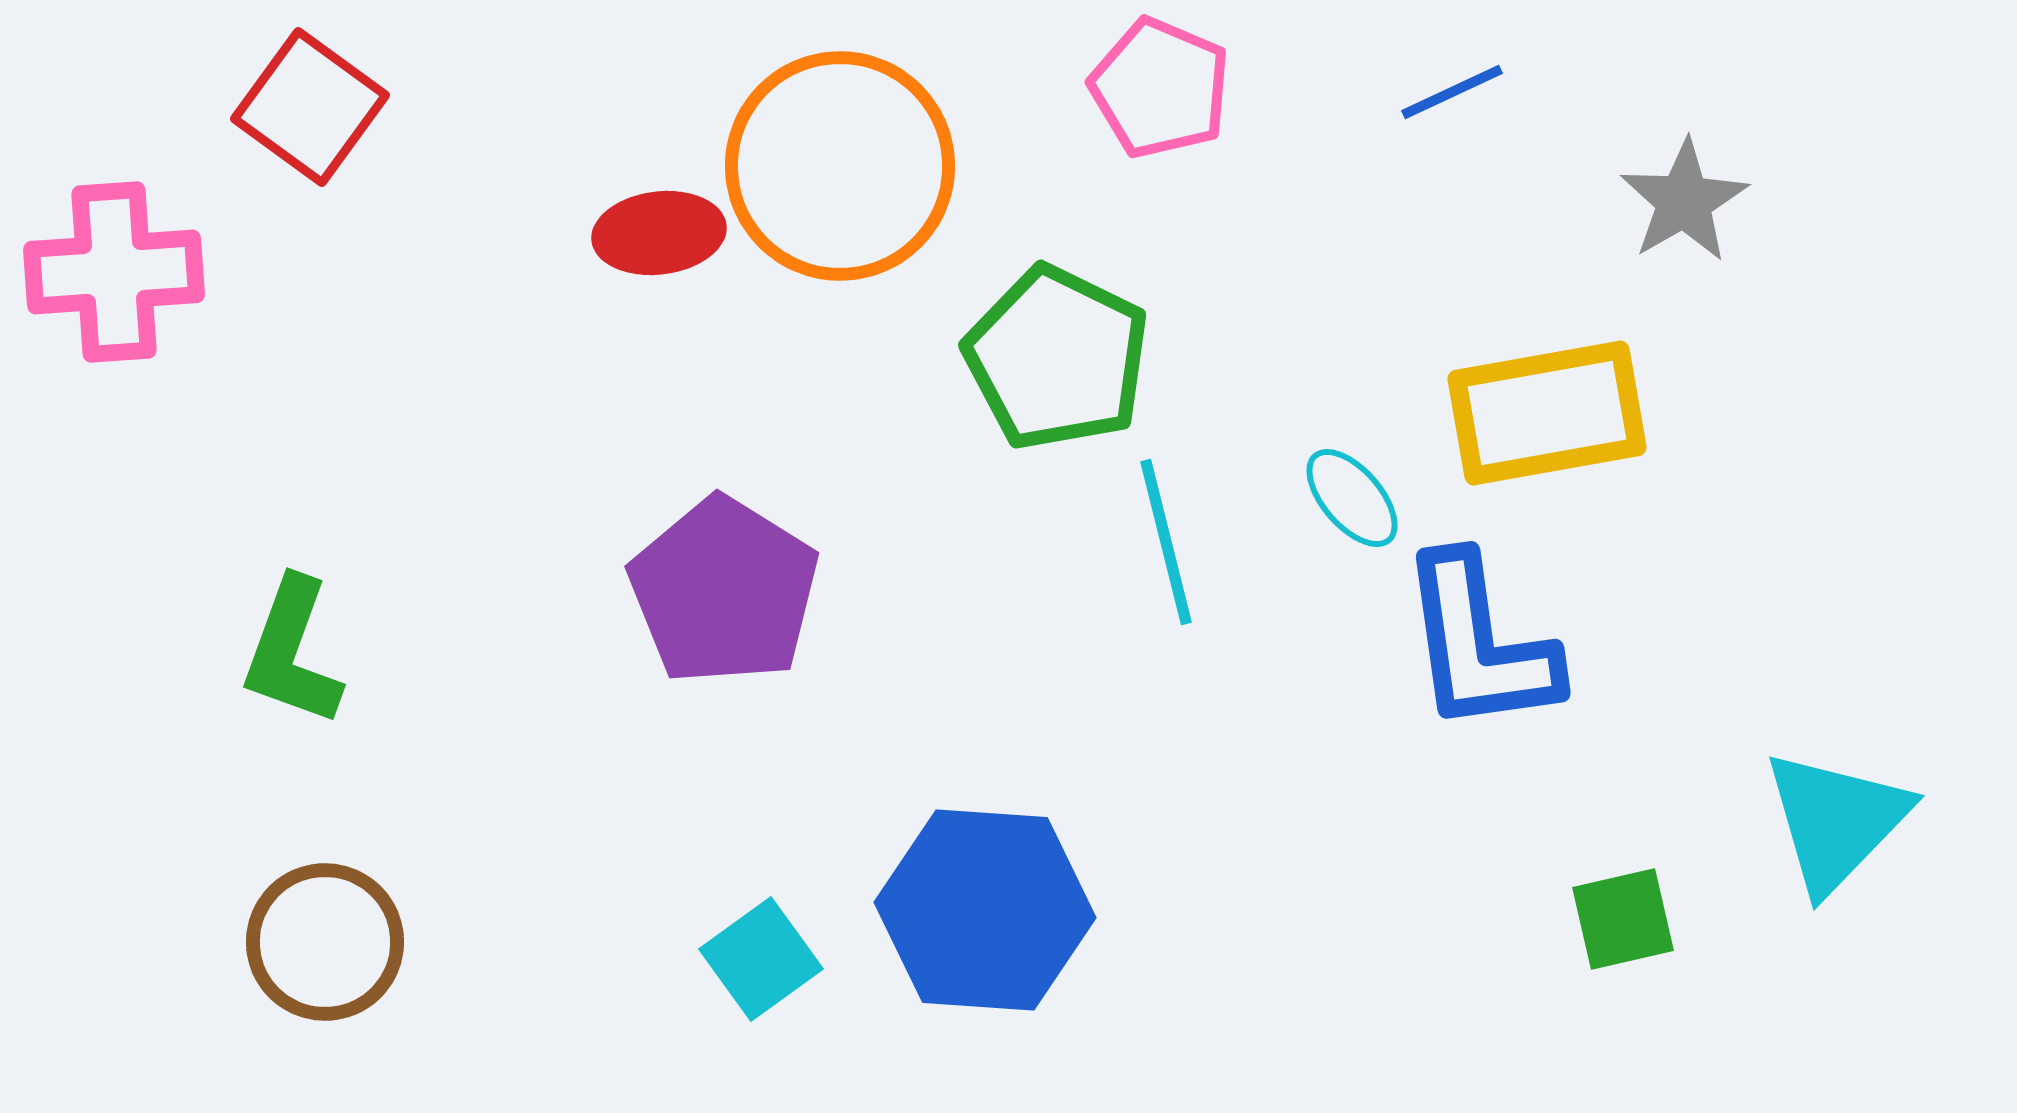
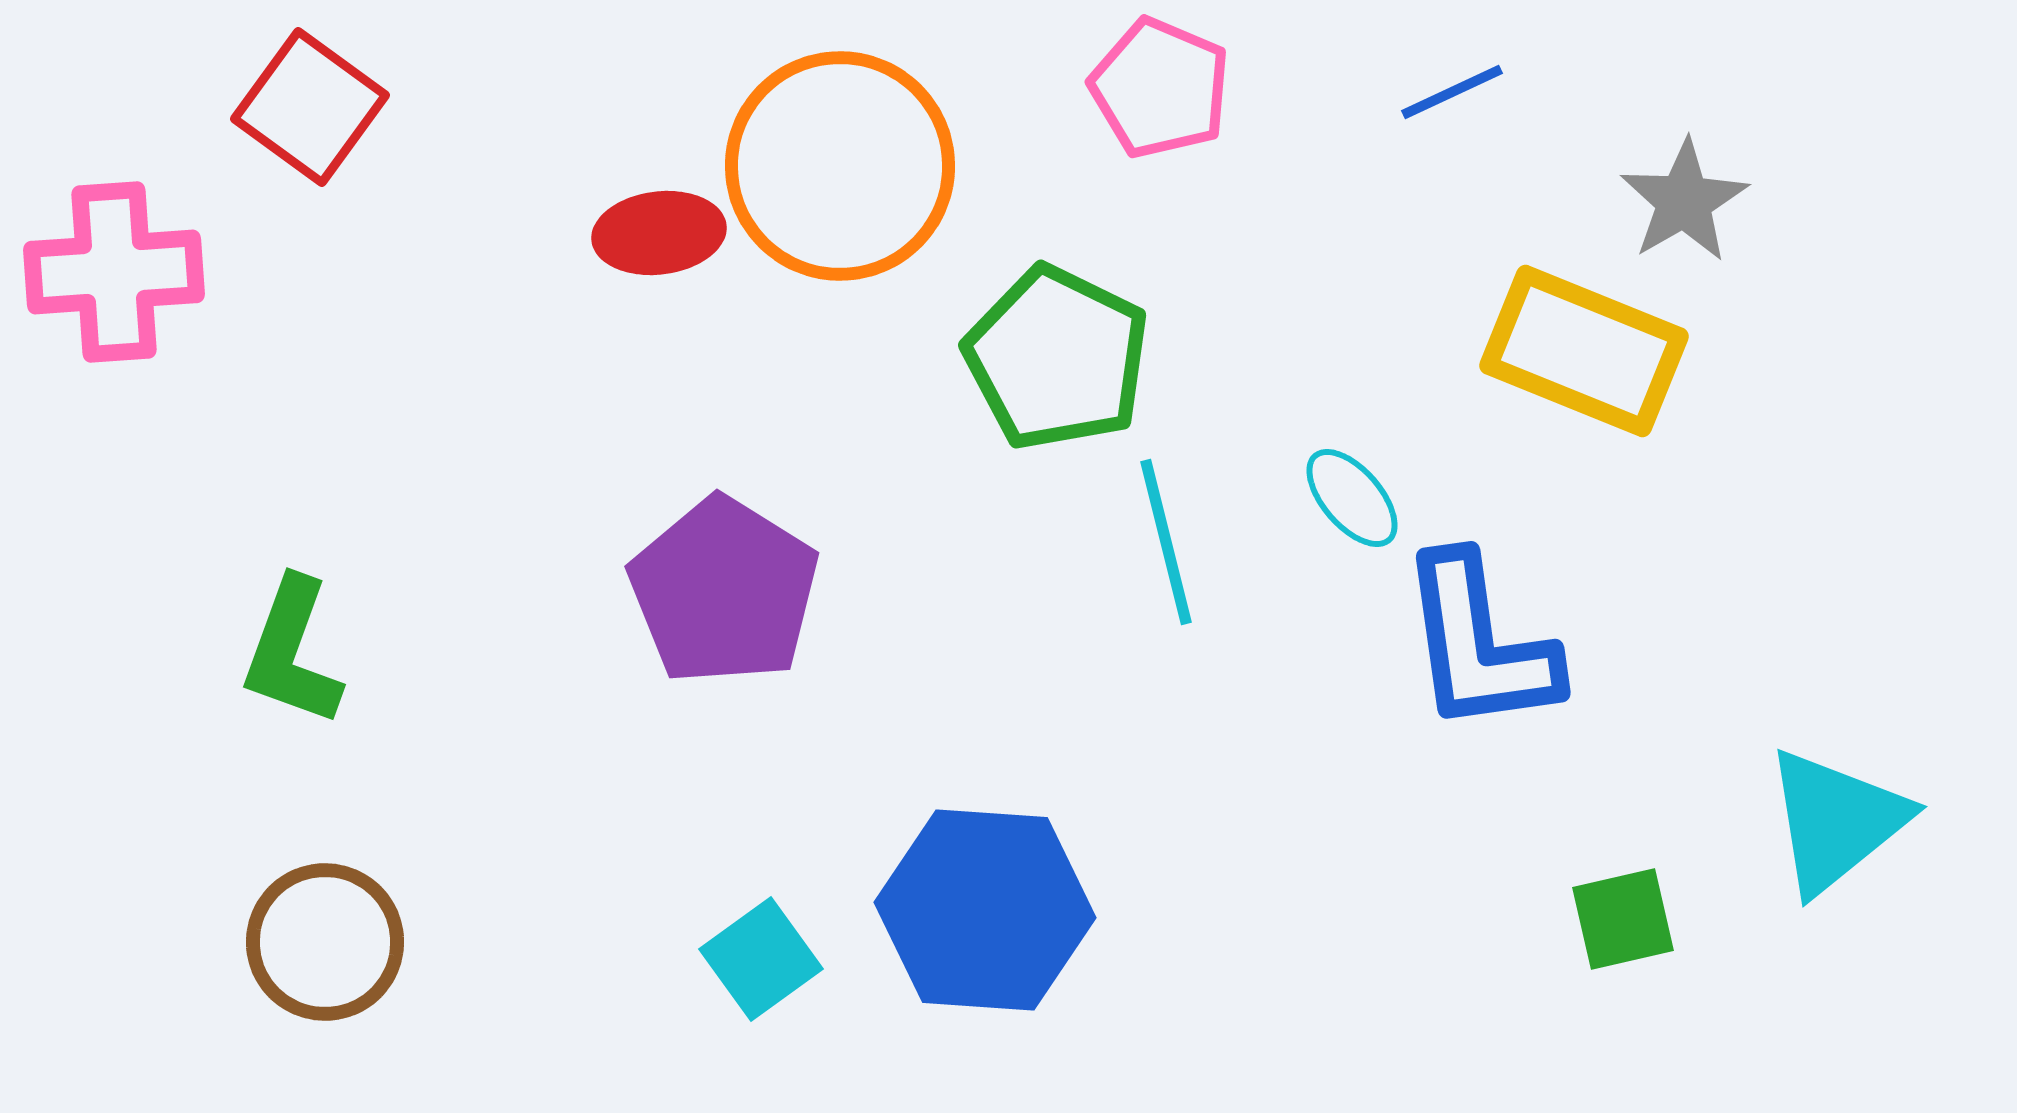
yellow rectangle: moved 37 px right, 62 px up; rotated 32 degrees clockwise
cyan triangle: rotated 7 degrees clockwise
